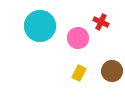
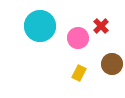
red cross: moved 4 px down; rotated 21 degrees clockwise
brown circle: moved 7 px up
